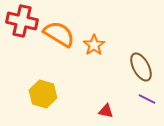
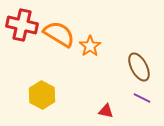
red cross: moved 4 px down
orange star: moved 4 px left, 1 px down
brown ellipse: moved 2 px left
yellow hexagon: moved 1 px left, 1 px down; rotated 12 degrees clockwise
purple line: moved 5 px left, 1 px up
